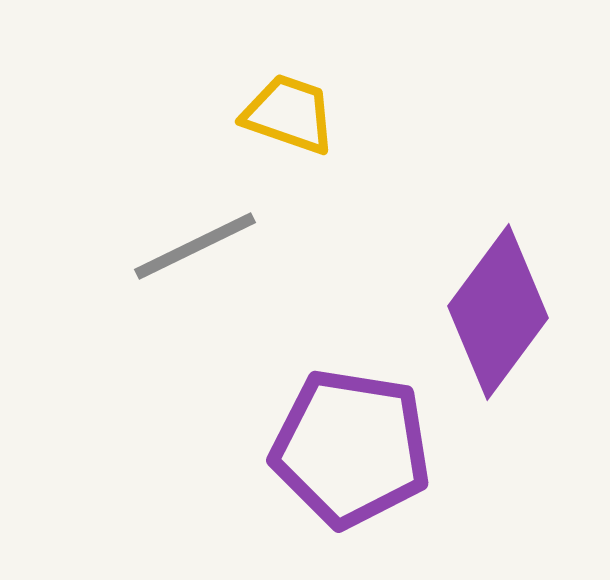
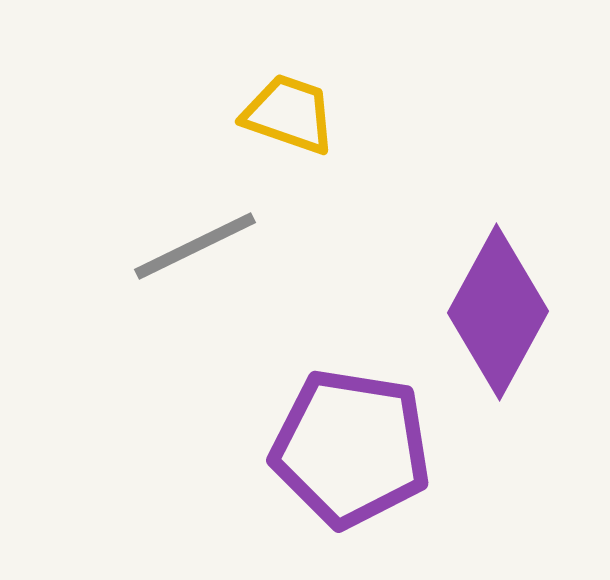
purple diamond: rotated 8 degrees counterclockwise
